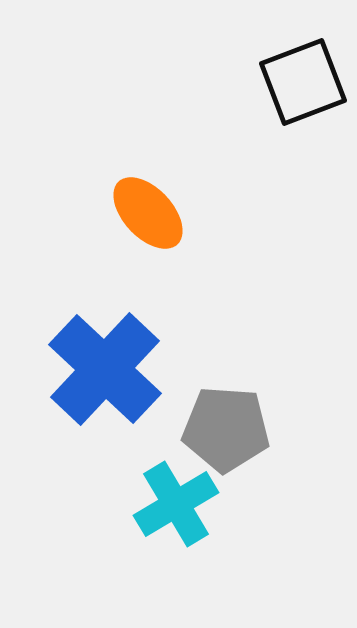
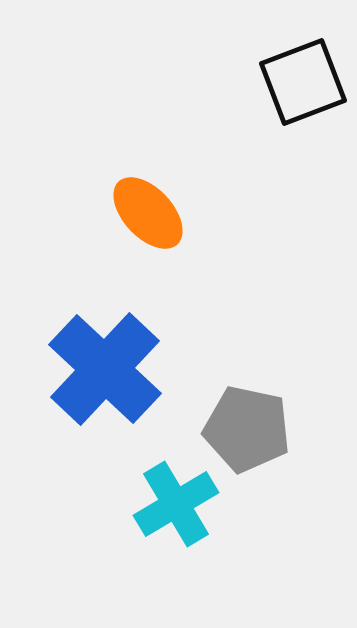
gray pentagon: moved 21 px right; rotated 8 degrees clockwise
